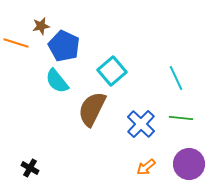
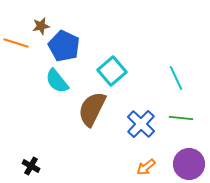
black cross: moved 1 px right, 2 px up
